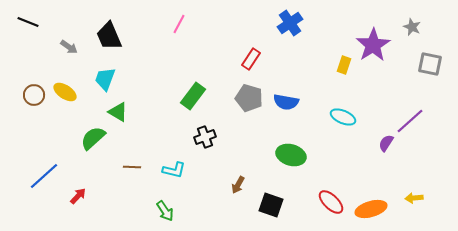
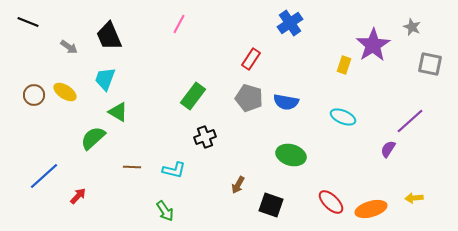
purple semicircle: moved 2 px right, 6 px down
